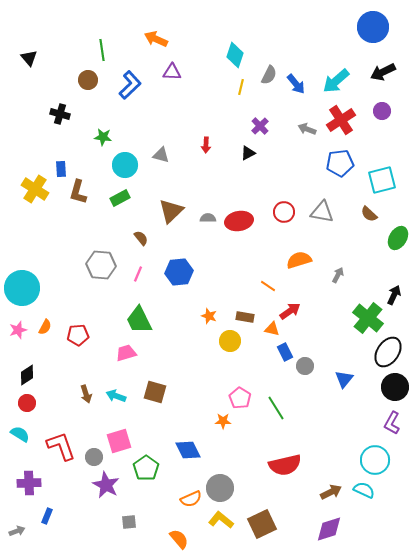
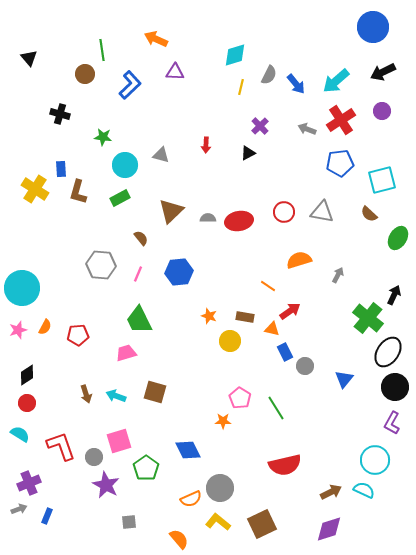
cyan diamond at (235, 55): rotated 55 degrees clockwise
purple triangle at (172, 72): moved 3 px right
brown circle at (88, 80): moved 3 px left, 6 px up
purple cross at (29, 483): rotated 20 degrees counterclockwise
yellow L-shape at (221, 520): moved 3 px left, 2 px down
gray arrow at (17, 531): moved 2 px right, 22 px up
